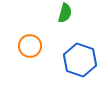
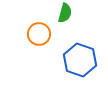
orange circle: moved 9 px right, 12 px up
